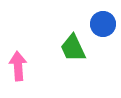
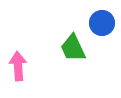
blue circle: moved 1 px left, 1 px up
